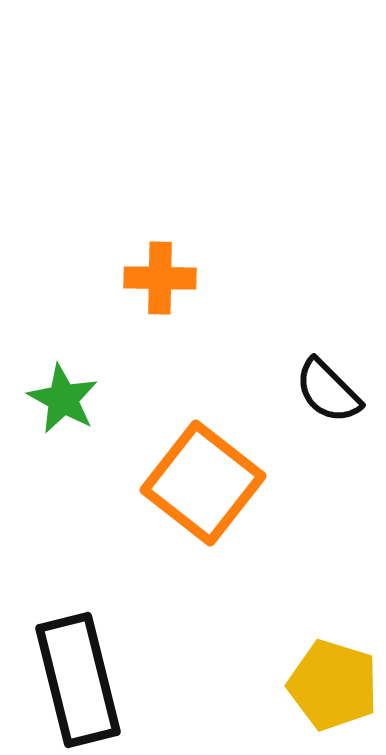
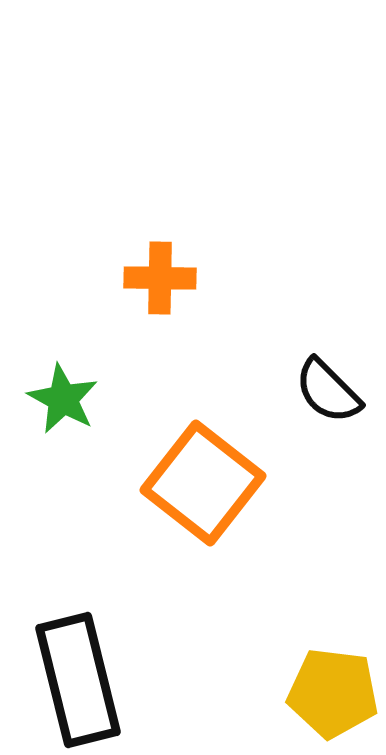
yellow pentagon: moved 8 px down; rotated 10 degrees counterclockwise
